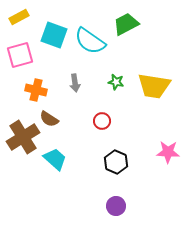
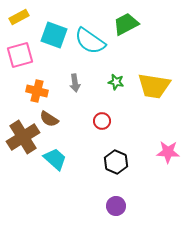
orange cross: moved 1 px right, 1 px down
